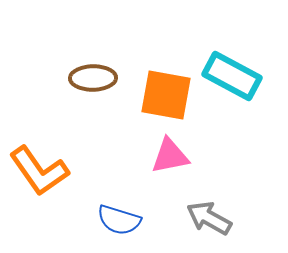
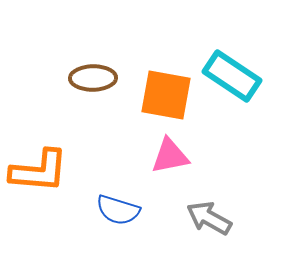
cyan rectangle: rotated 6 degrees clockwise
orange L-shape: rotated 50 degrees counterclockwise
blue semicircle: moved 1 px left, 10 px up
